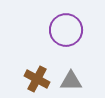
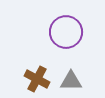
purple circle: moved 2 px down
